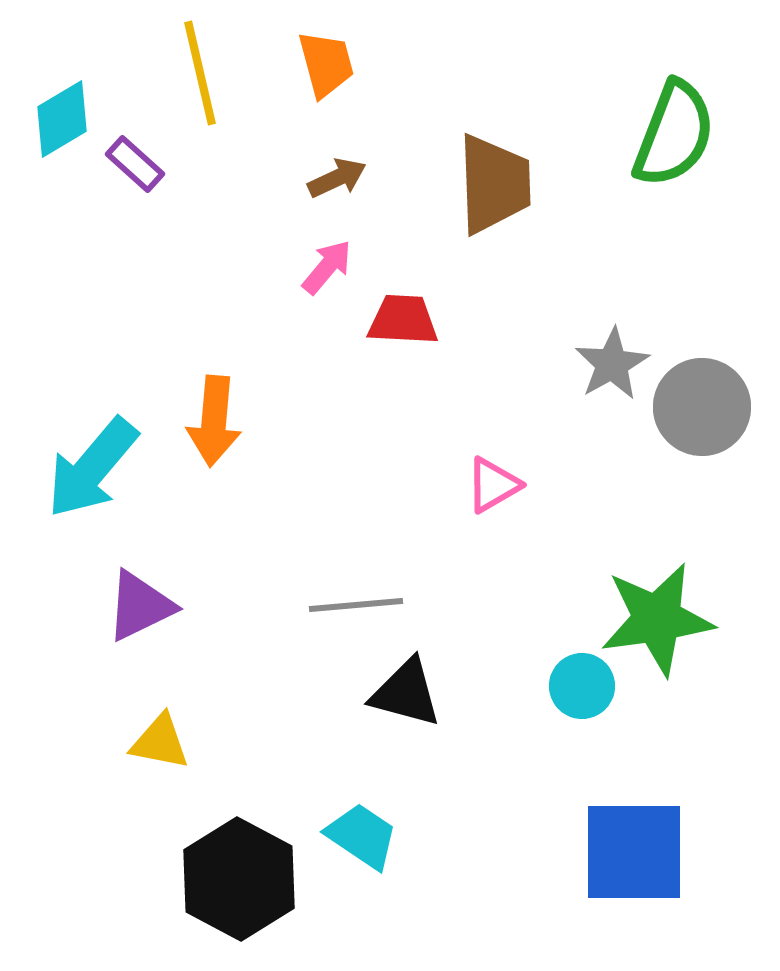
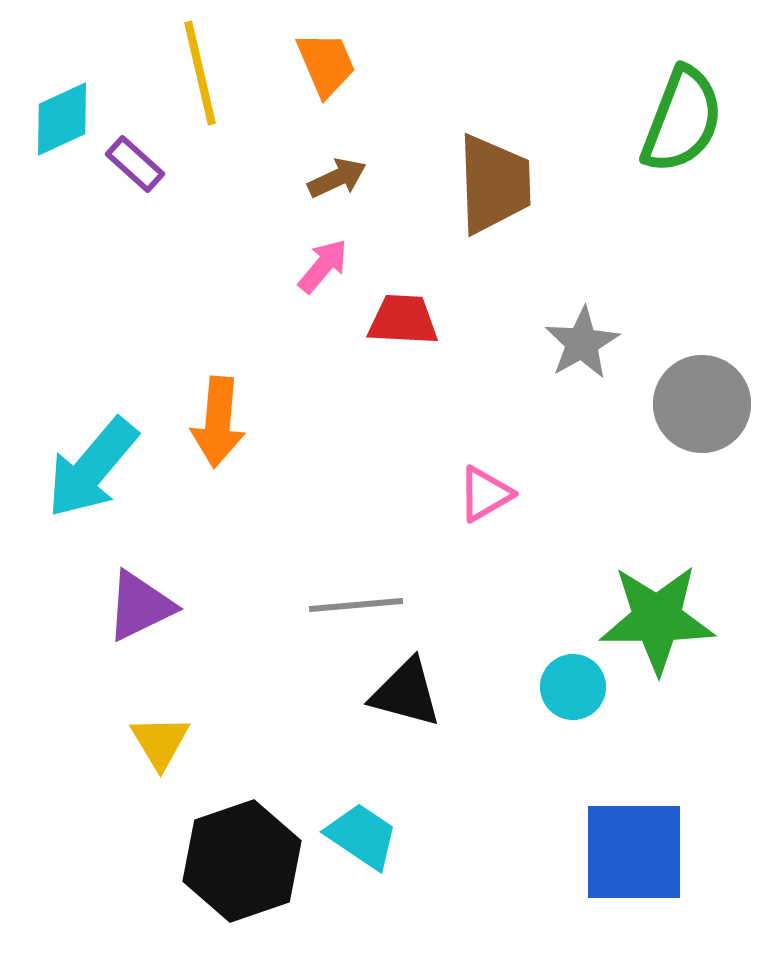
orange trapezoid: rotated 8 degrees counterclockwise
cyan diamond: rotated 6 degrees clockwise
green semicircle: moved 8 px right, 14 px up
pink arrow: moved 4 px left, 1 px up
gray star: moved 30 px left, 21 px up
gray circle: moved 3 px up
orange arrow: moved 4 px right, 1 px down
pink triangle: moved 8 px left, 9 px down
green star: rotated 8 degrees clockwise
cyan circle: moved 9 px left, 1 px down
yellow triangle: rotated 48 degrees clockwise
black hexagon: moved 3 px right, 18 px up; rotated 13 degrees clockwise
